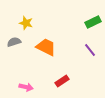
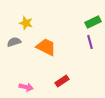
purple line: moved 8 px up; rotated 24 degrees clockwise
